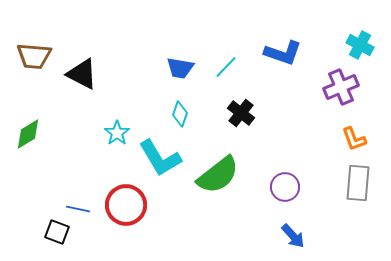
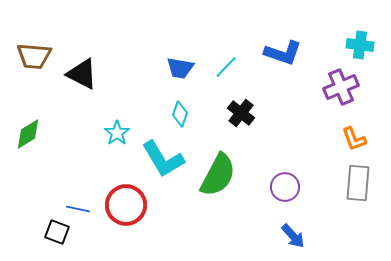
cyan cross: rotated 20 degrees counterclockwise
cyan L-shape: moved 3 px right, 1 px down
green semicircle: rotated 24 degrees counterclockwise
